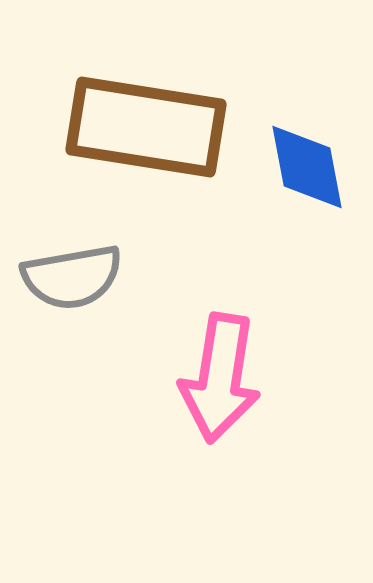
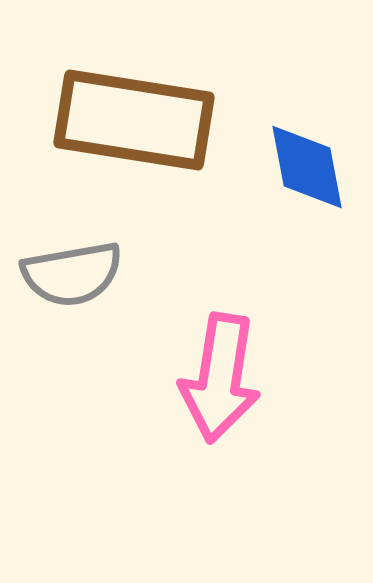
brown rectangle: moved 12 px left, 7 px up
gray semicircle: moved 3 px up
